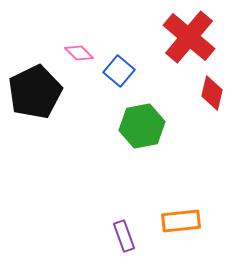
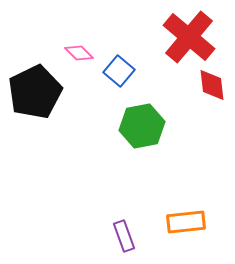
red diamond: moved 8 px up; rotated 20 degrees counterclockwise
orange rectangle: moved 5 px right, 1 px down
